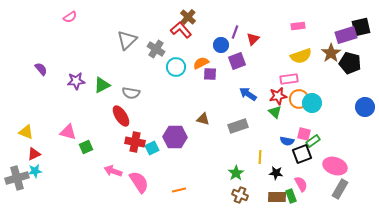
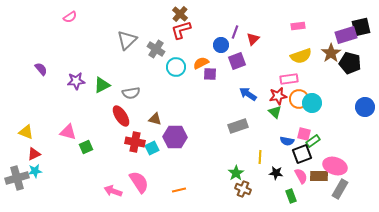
brown cross at (188, 17): moved 8 px left, 3 px up
red L-shape at (181, 30): rotated 65 degrees counterclockwise
gray semicircle at (131, 93): rotated 18 degrees counterclockwise
brown triangle at (203, 119): moved 48 px left
pink arrow at (113, 171): moved 20 px down
pink semicircle at (301, 184): moved 8 px up
brown cross at (240, 195): moved 3 px right, 6 px up
brown rectangle at (277, 197): moved 42 px right, 21 px up
